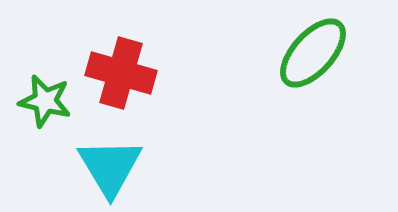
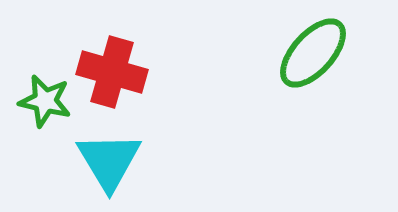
red cross: moved 9 px left, 1 px up
cyan triangle: moved 1 px left, 6 px up
